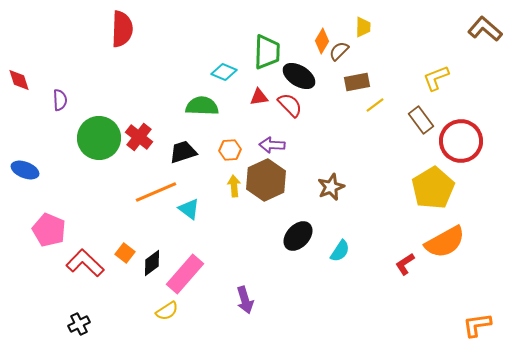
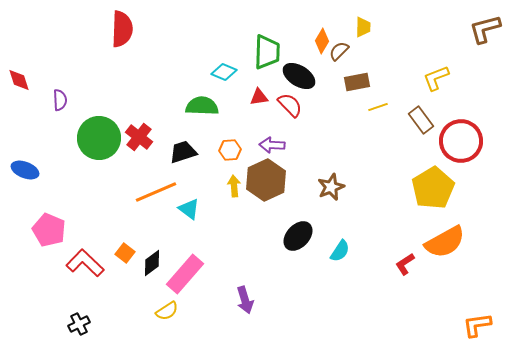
brown L-shape at (485, 29): rotated 56 degrees counterclockwise
yellow line at (375, 105): moved 3 px right, 2 px down; rotated 18 degrees clockwise
